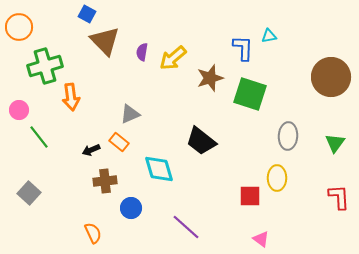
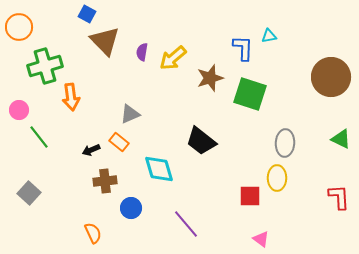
gray ellipse: moved 3 px left, 7 px down
green triangle: moved 6 px right, 4 px up; rotated 40 degrees counterclockwise
purple line: moved 3 px up; rotated 8 degrees clockwise
